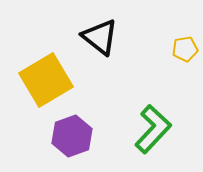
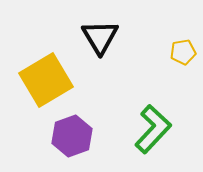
black triangle: rotated 21 degrees clockwise
yellow pentagon: moved 2 px left, 3 px down
